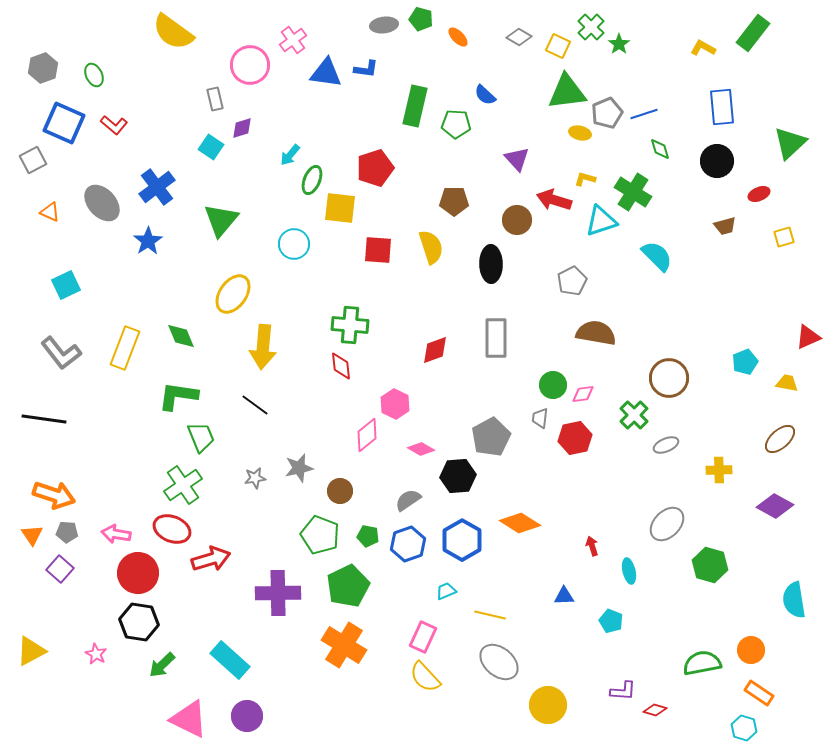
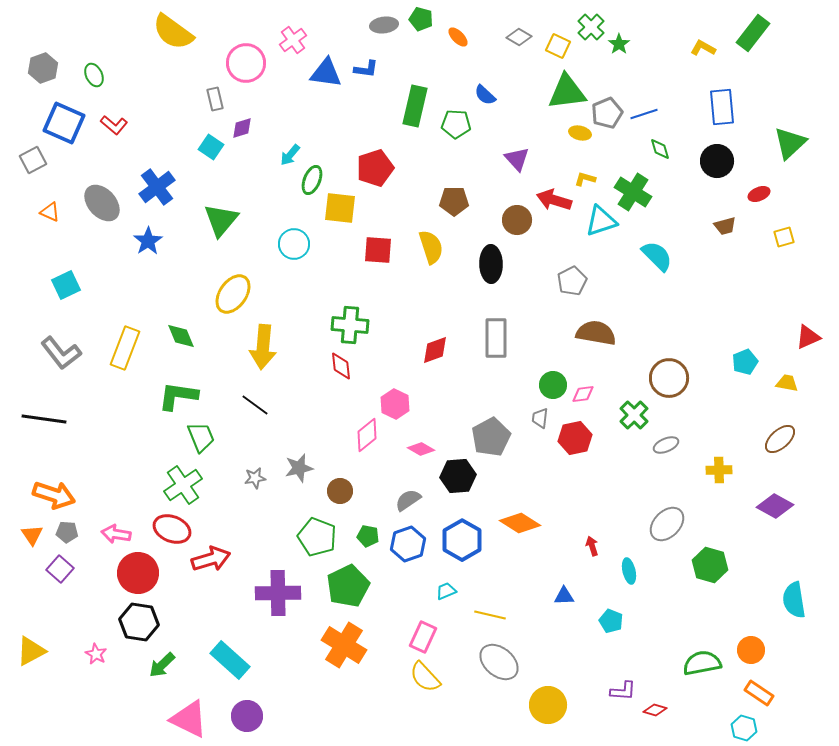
pink circle at (250, 65): moved 4 px left, 2 px up
green pentagon at (320, 535): moved 3 px left, 2 px down
